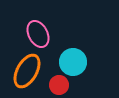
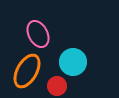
red circle: moved 2 px left, 1 px down
